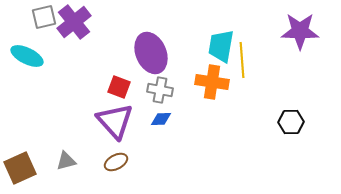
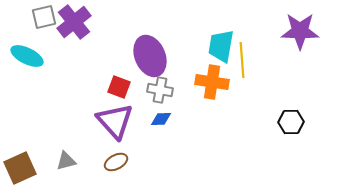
purple ellipse: moved 1 px left, 3 px down
